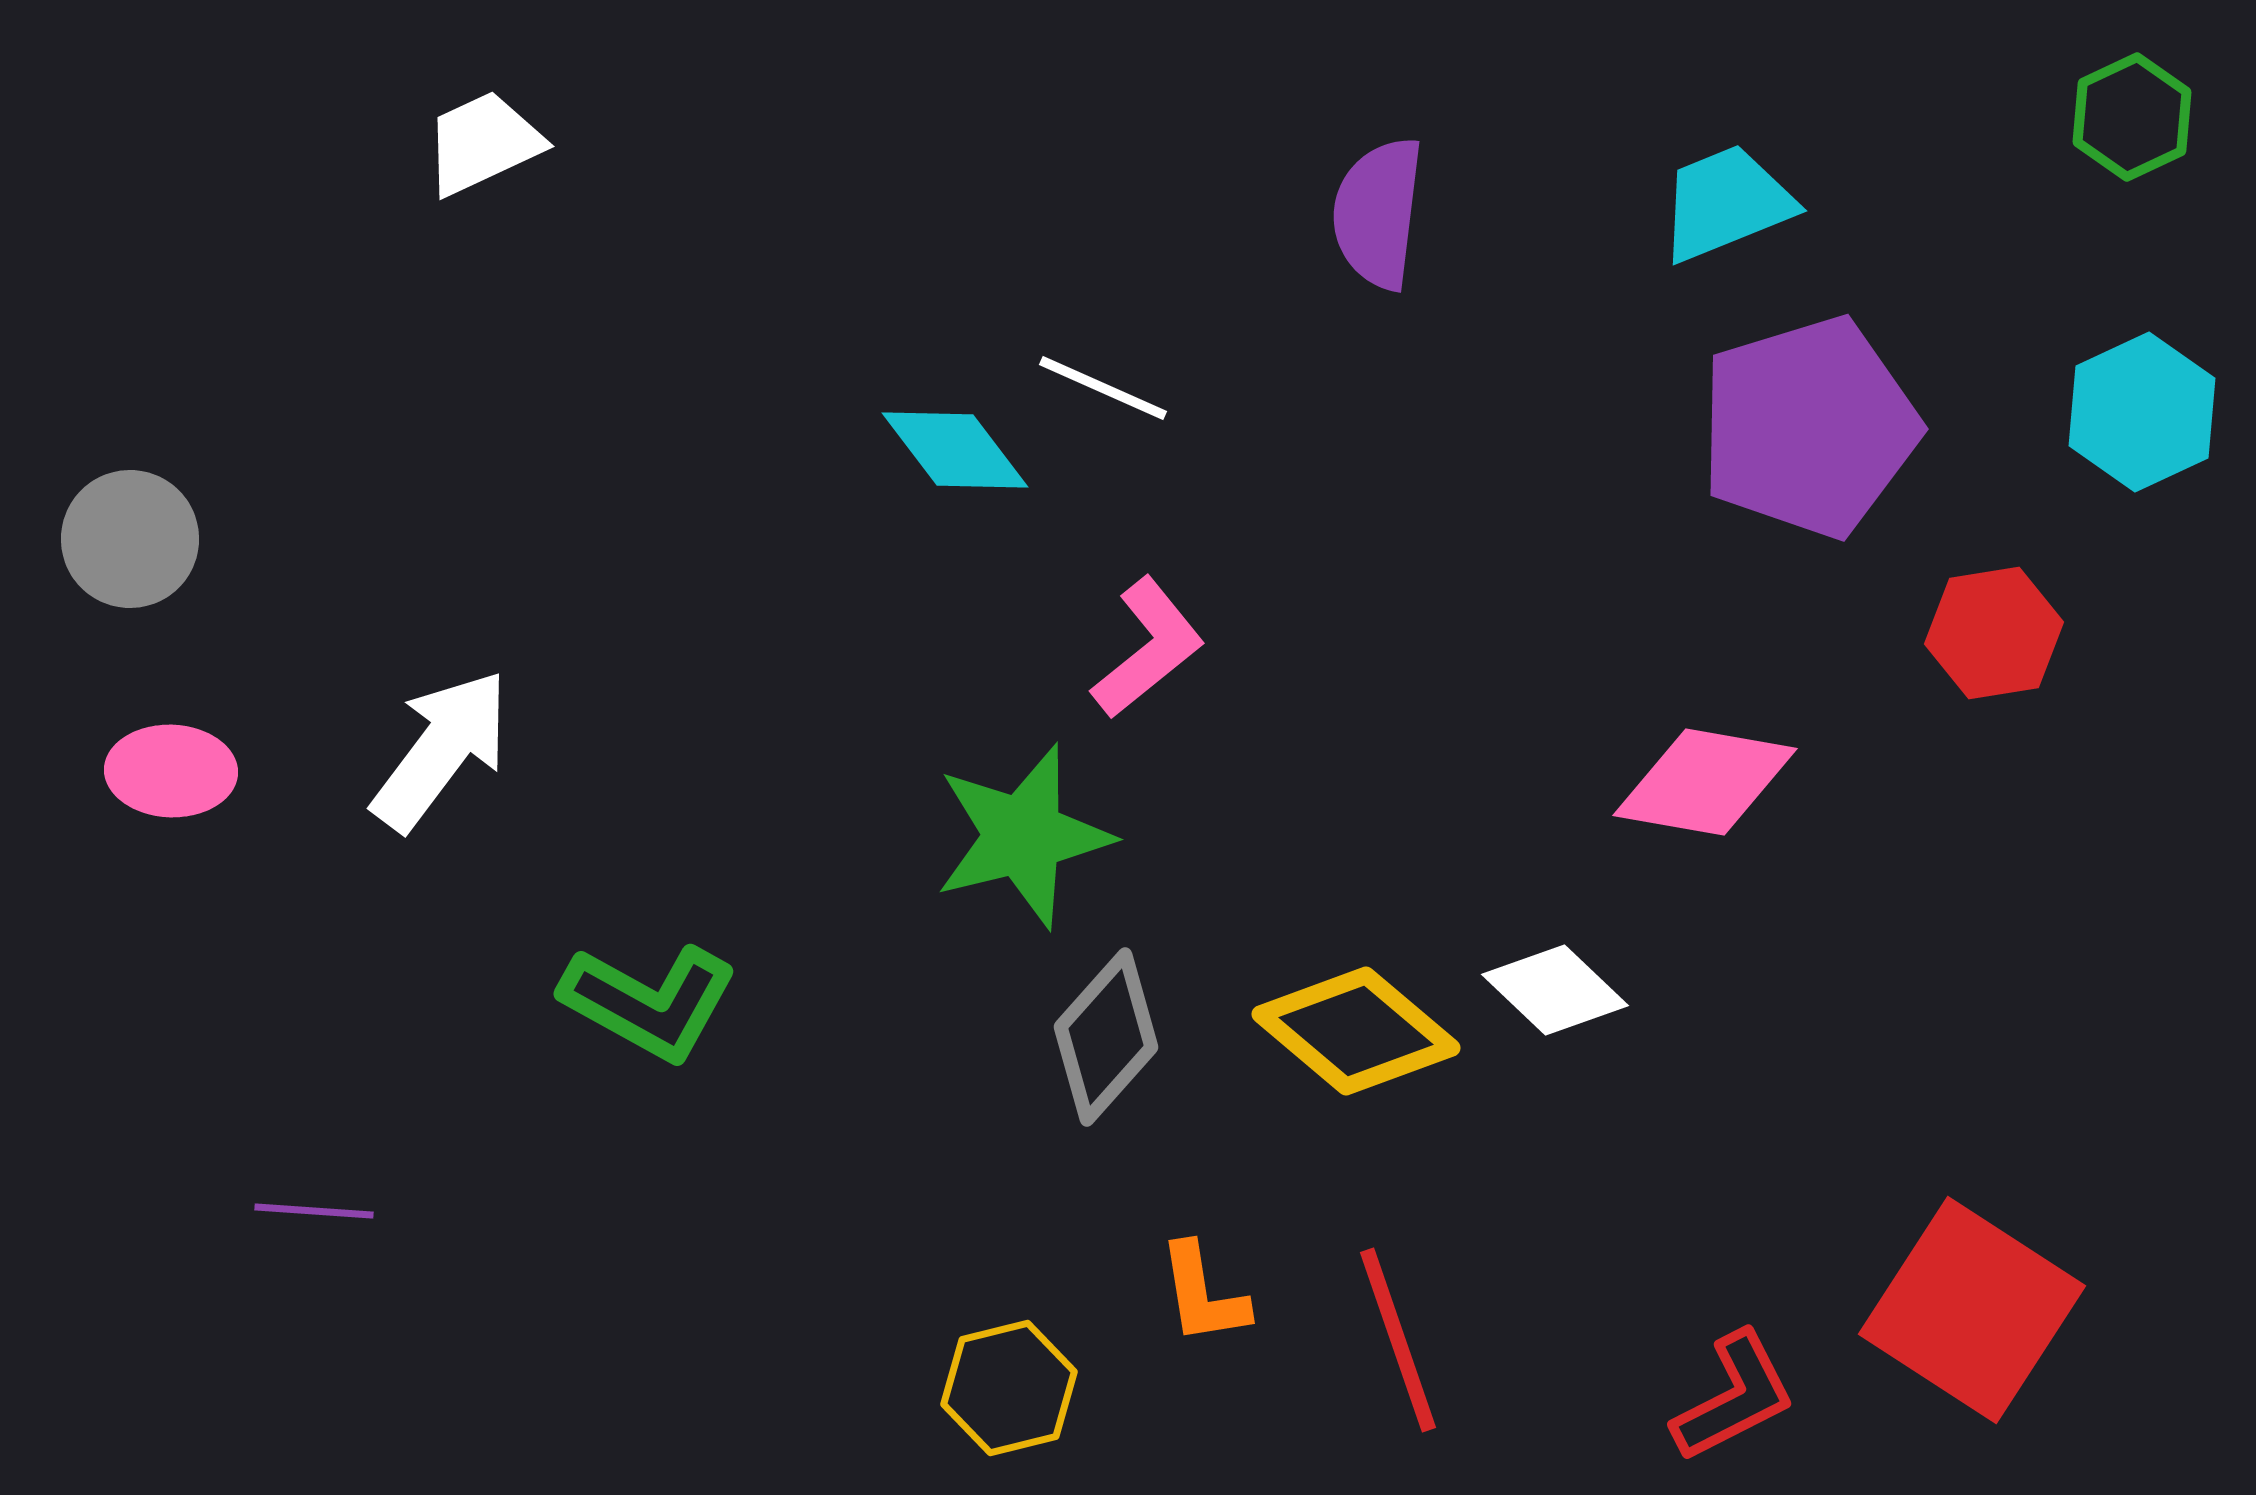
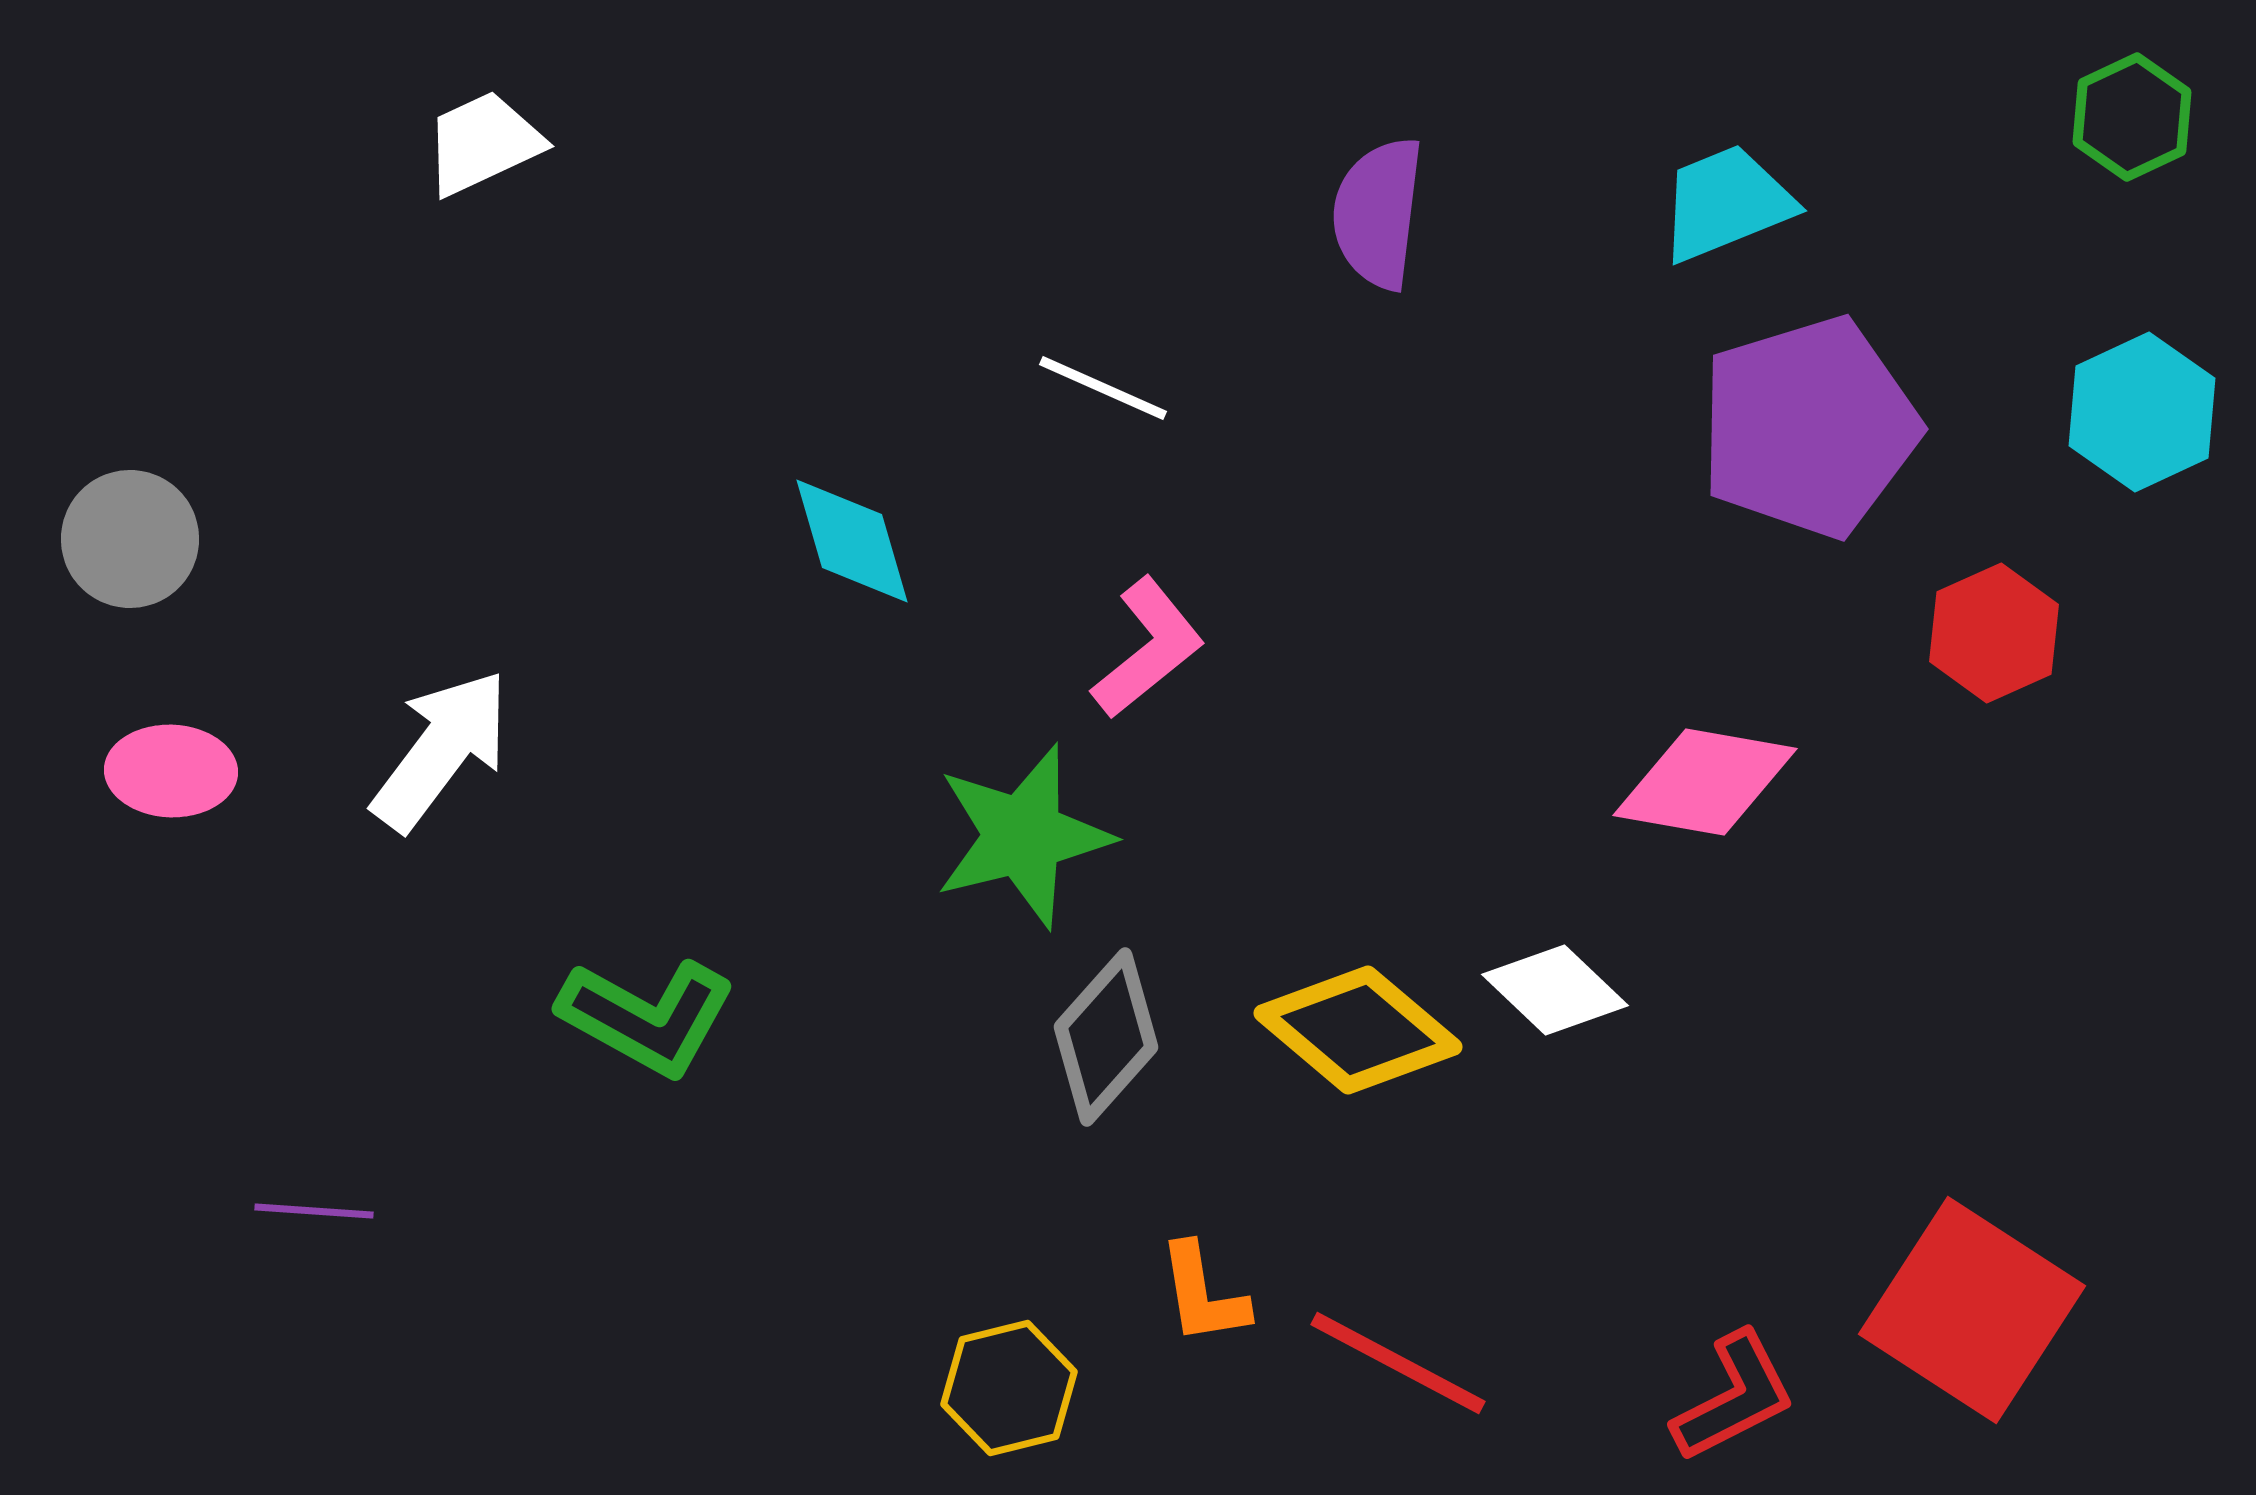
cyan diamond: moved 103 px left, 91 px down; rotated 21 degrees clockwise
red hexagon: rotated 15 degrees counterclockwise
green L-shape: moved 2 px left, 15 px down
yellow diamond: moved 2 px right, 1 px up
red line: moved 23 px down; rotated 43 degrees counterclockwise
